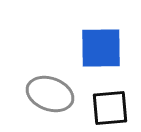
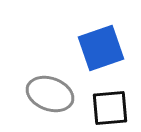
blue square: rotated 18 degrees counterclockwise
